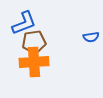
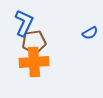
blue L-shape: rotated 44 degrees counterclockwise
blue semicircle: moved 1 px left, 4 px up; rotated 21 degrees counterclockwise
